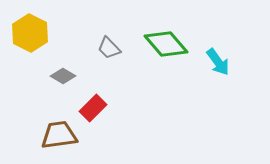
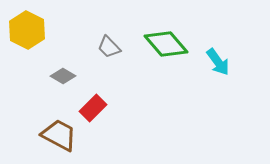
yellow hexagon: moved 3 px left, 3 px up
gray trapezoid: moved 1 px up
brown trapezoid: rotated 36 degrees clockwise
